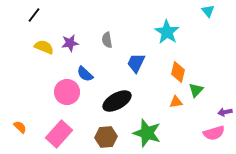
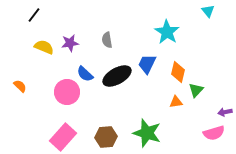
blue trapezoid: moved 11 px right, 1 px down
black ellipse: moved 25 px up
orange semicircle: moved 41 px up
pink rectangle: moved 4 px right, 3 px down
